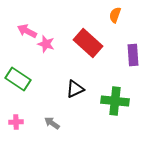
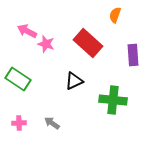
black triangle: moved 1 px left, 8 px up
green cross: moved 2 px left, 1 px up
pink cross: moved 3 px right, 1 px down
